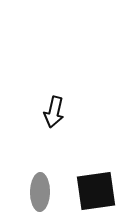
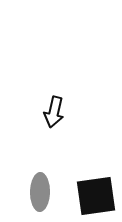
black square: moved 5 px down
